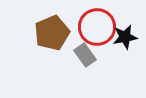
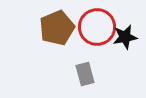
brown pentagon: moved 5 px right, 5 px up
gray rectangle: moved 19 px down; rotated 20 degrees clockwise
